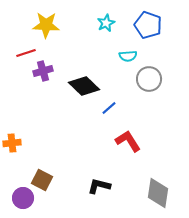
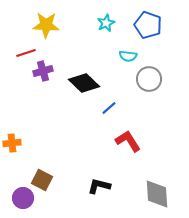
cyan semicircle: rotated 12 degrees clockwise
black diamond: moved 3 px up
gray diamond: moved 1 px left, 1 px down; rotated 12 degrees counterclockwise
